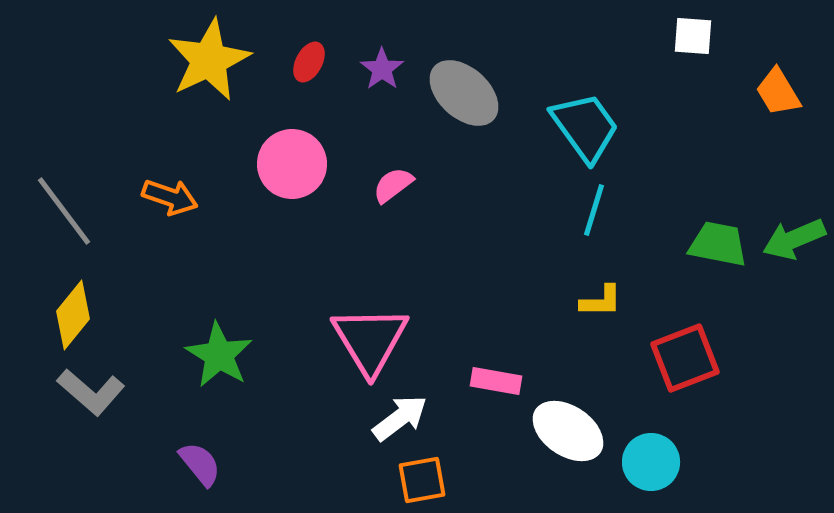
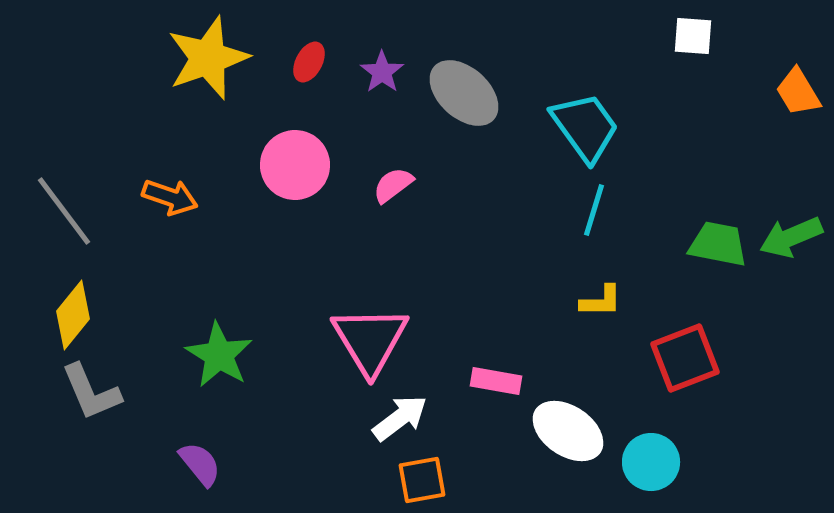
yellow star: moved 1 px left, 2 px up; rotated 6 degrees clockwise
purple star: moved 3 px down
orange trapezoid: moved 20 px right
pink circle: moved 3 px right, 1 px down
green arrow: moved 3 px left, 2 px up
gray L-shape: rotated 26 degrees clockwise
